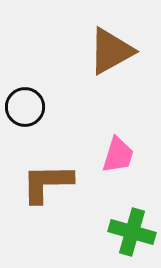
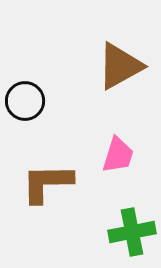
brown triangle: moved 9 px right, 15 px down
black circle: moved 6 px up
green cross: rotated 27 degrees counterclockwise
